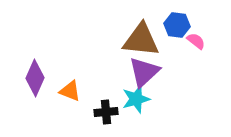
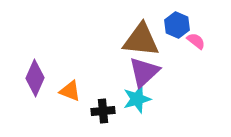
blue hexagon: rotated 15 degrees clockwise
cyan star: moved 1 px right
black cross: moved 3 px left, 1 px up
